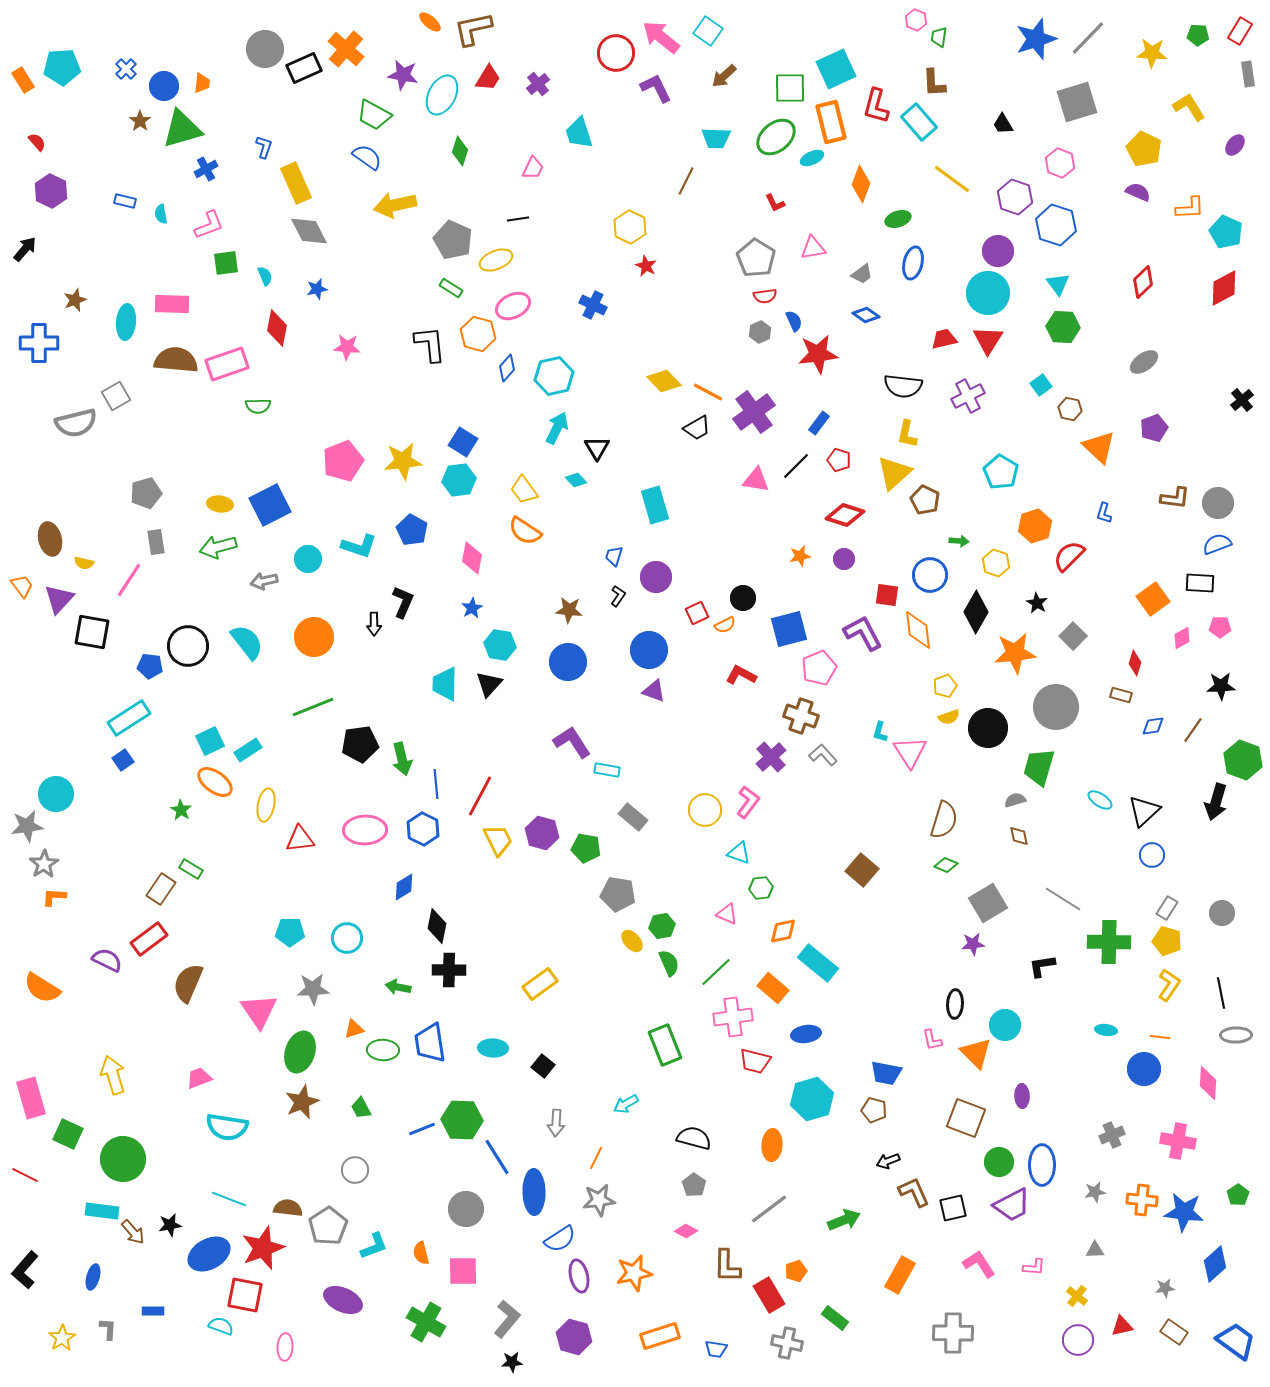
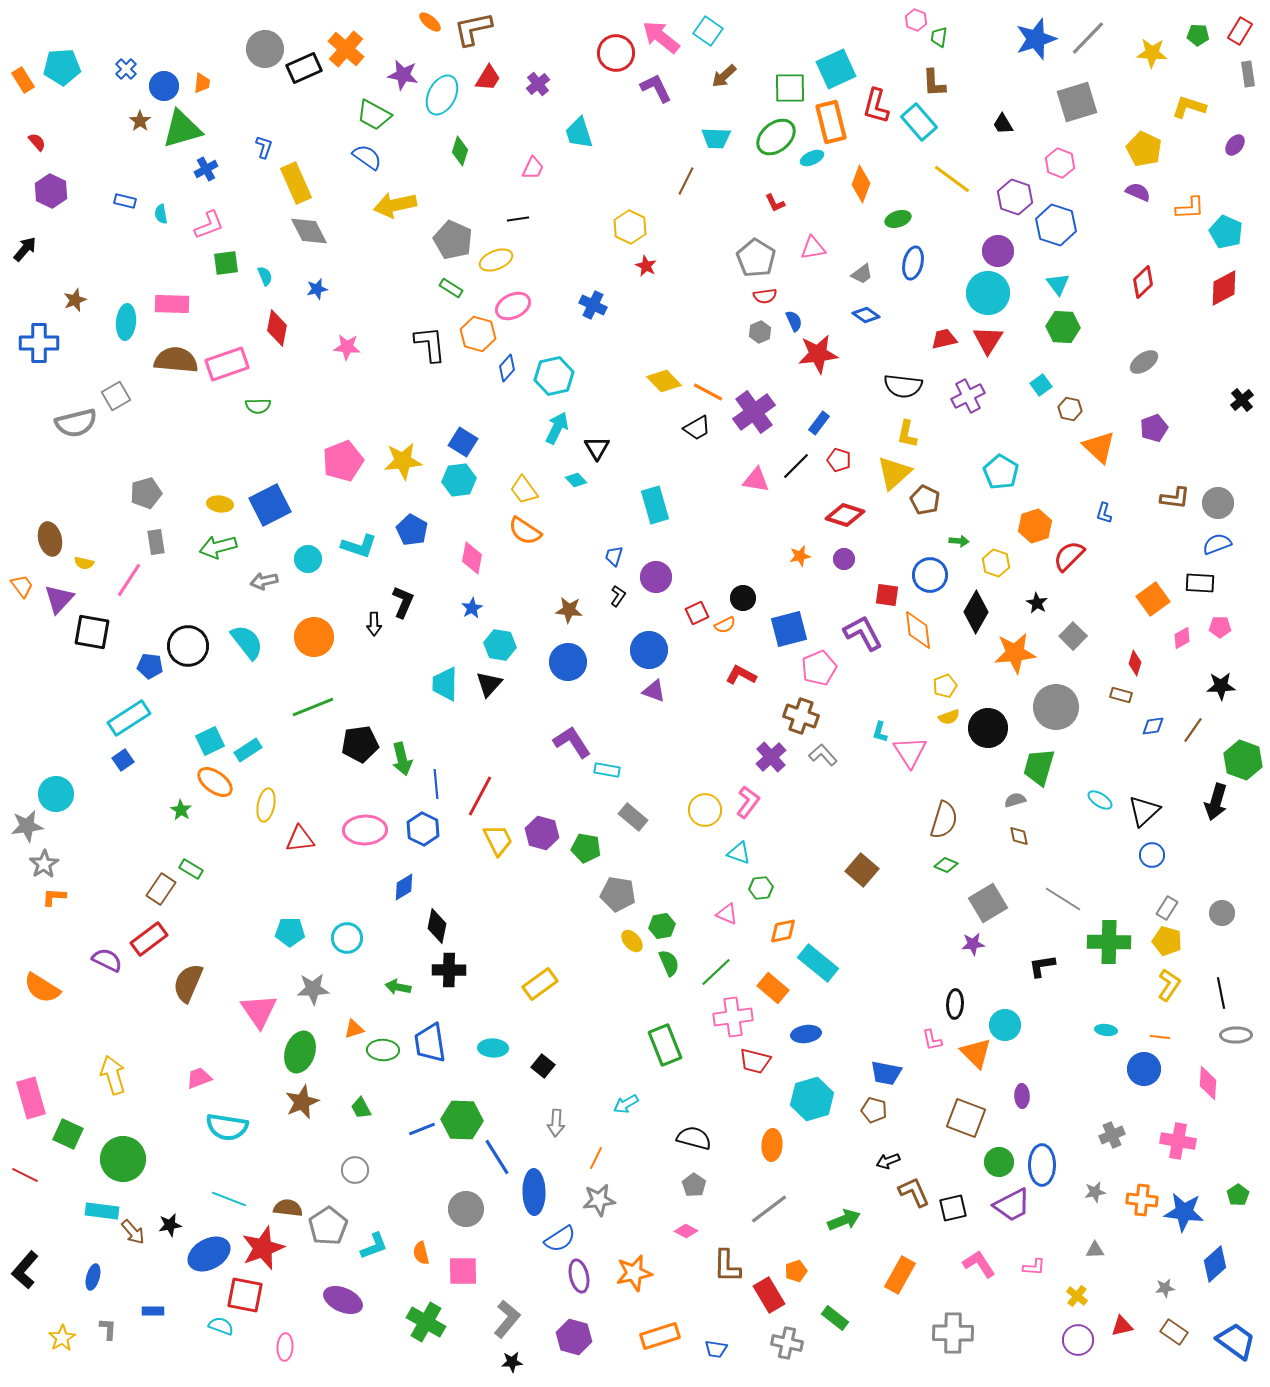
yellow L-shape at (1189, 107): rotated 40 degrees counterclockwise
